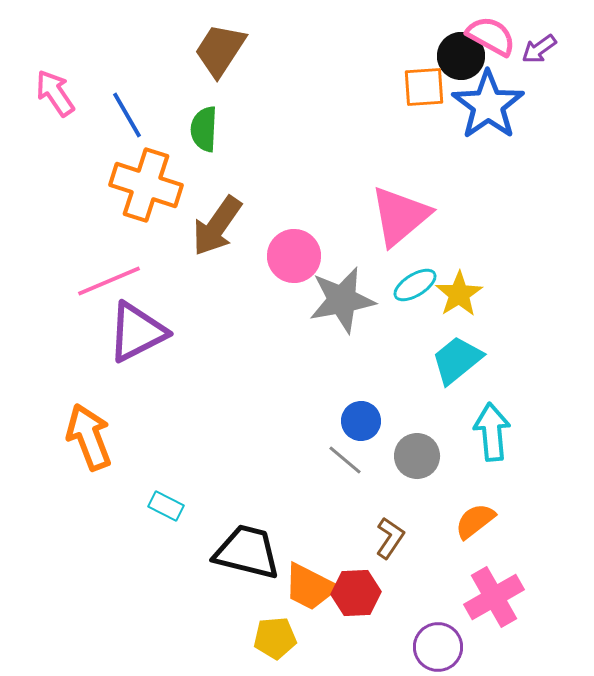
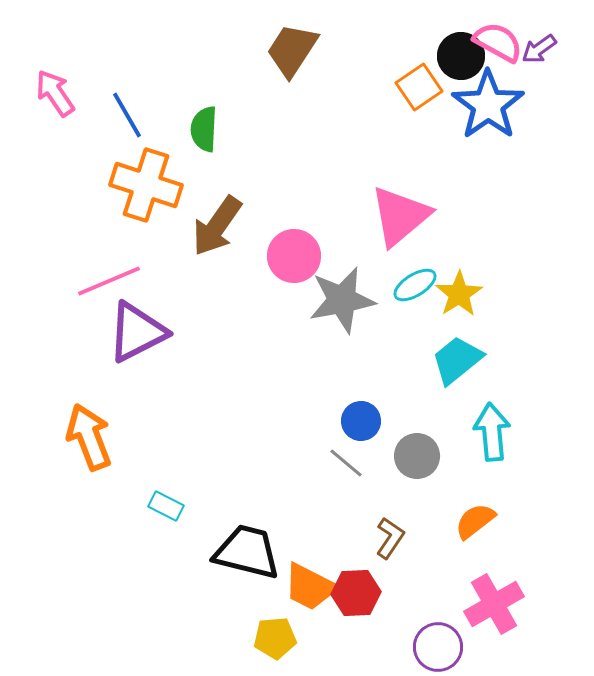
pink semicircle: moved 7 px right, 6 px down
brown trapezoid: moved 72 px right
orange square: moved 5 px left; rotated 30 degrees counterclockwise
gray line: moved 1 px right, 3 px down
pink cross: moved 7 px down
